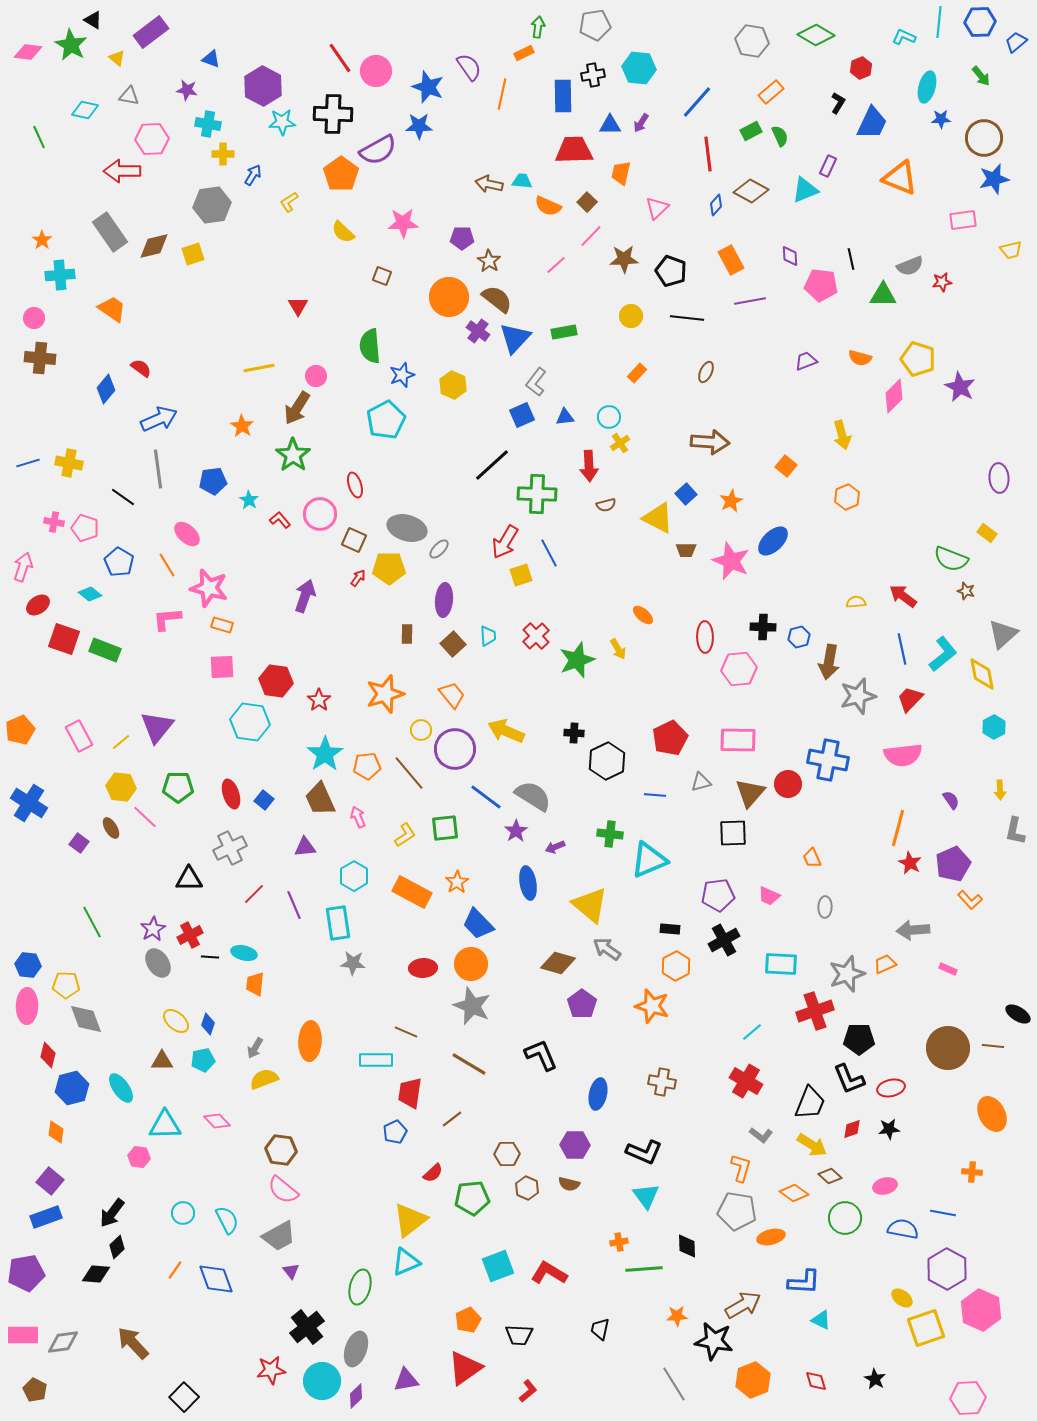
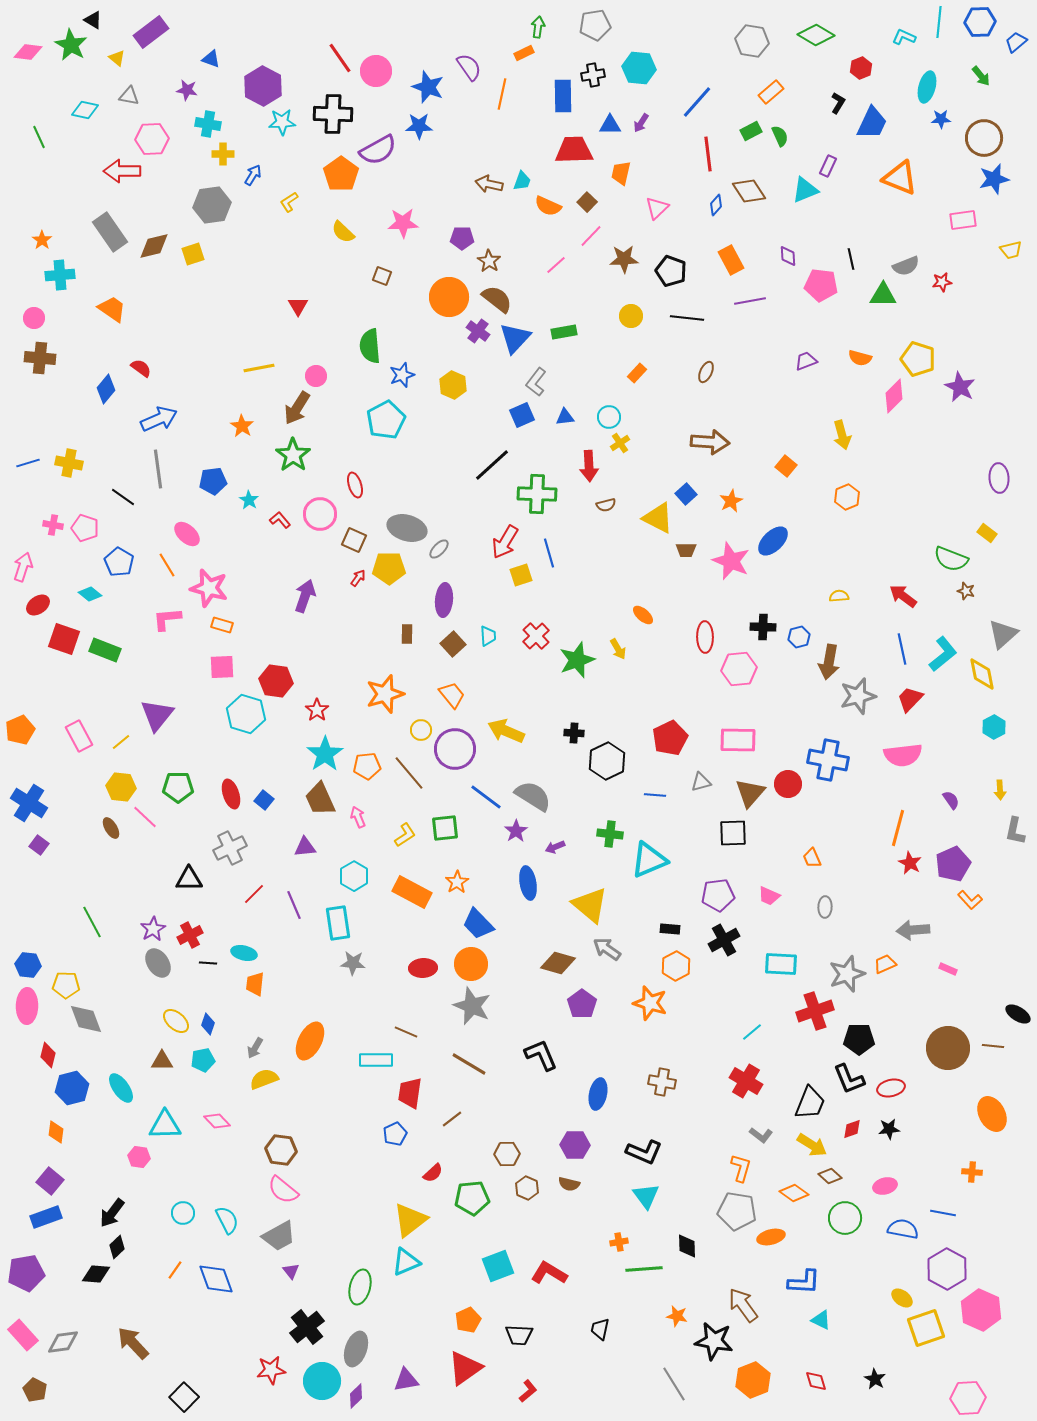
cyan trapezoid at (522, 181): rotated 105 degrees clockwise
brown diamond at (751, 191): moved 2 px left; rotated 28 degrees clockwise
purple diamond at (790, 256): moved 2 px left
gray semicircle at (910, 266): moved 4 px left
pink cross at (54, 522): moved 1 px left, 3 px down
blue line at (549, 553): rotated 12 degrees clockwise
yellow semicircle at (856, 602): moved 17 px left, 6 px up
red star at (319, 700): moved 2 px left, 10 px down
cyan hexagon at (250, 722): moved 4 px left, 8 px up; rotated 9 degrees clockwise
purple triangle at (157, 727): moved 12 px up
purple square at (79, 843): moved 40 px left, 2 px down
black line at (210, 957): moved 2 px left, 6 px down
orange star at (652, 1006): moved 2 px left, 3 px up
orange ellipse at (310, 1041): rotated 24 degrees clockwise
blue pentagon at (395, 1132): moved 2 px down
brown arrow at (743, 1305): rotated 96 degrees counterclockwise
orange star at (677, 1316): rotated 15 degrees clockwise
pink rectangle at (23, 1335): rotated 48 degrees clockwise
